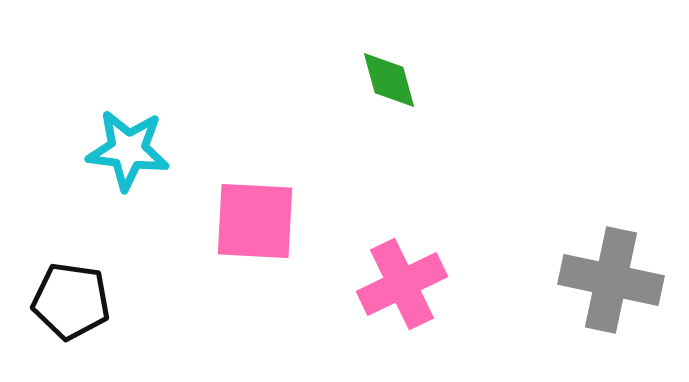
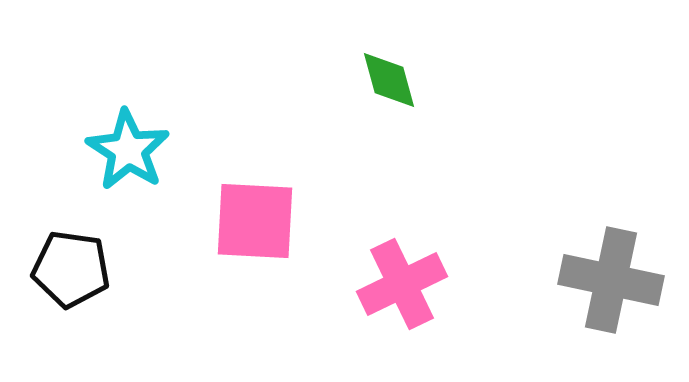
cyan star: rotated 26 degrees clockwise
black pentagon: moved 32 px up
